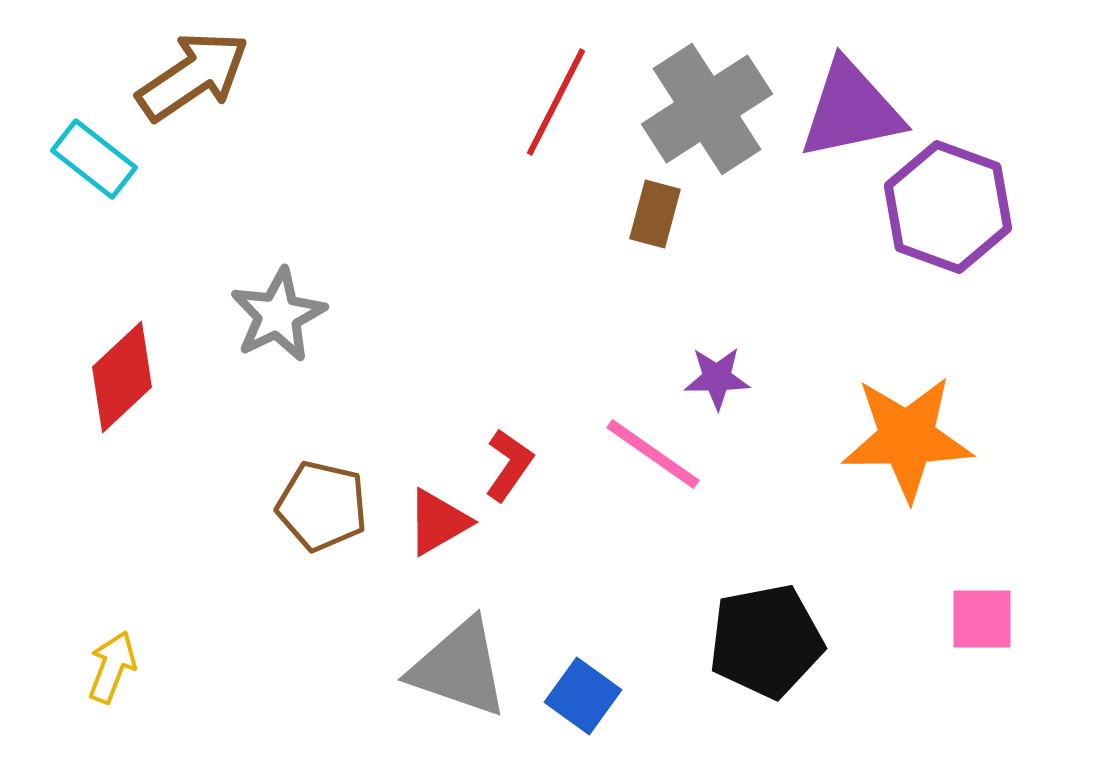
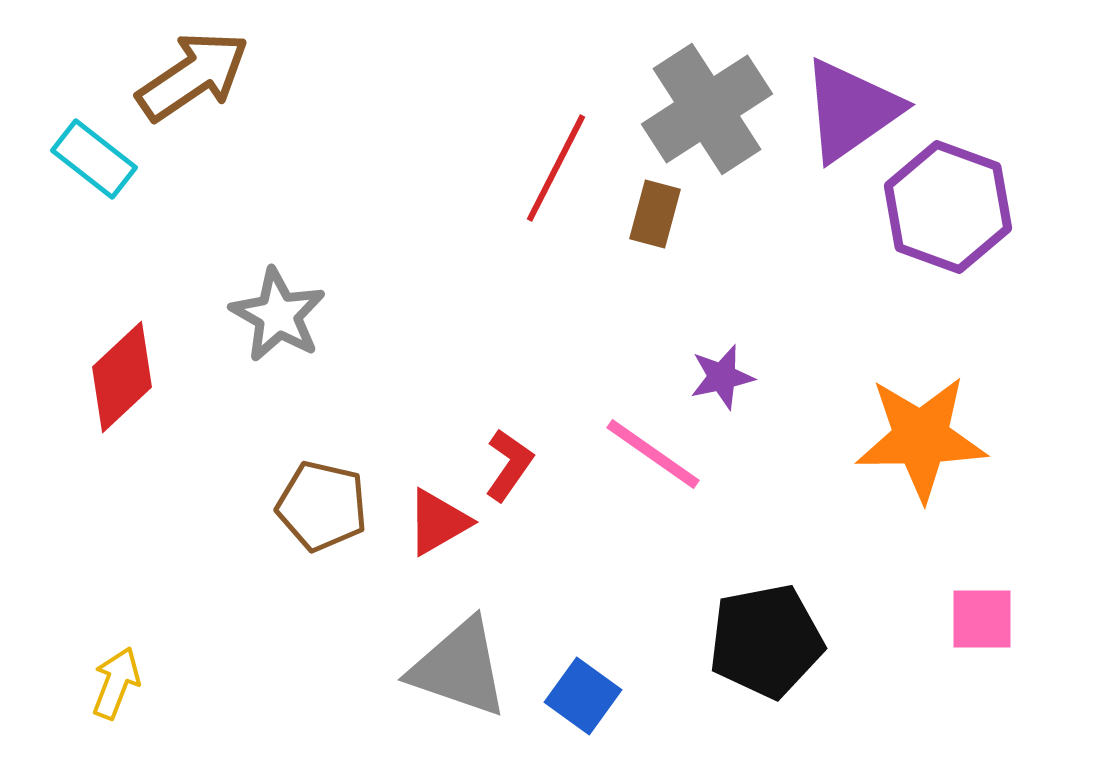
red line: moved 66 px down
purple triangle: rotated 23 degrees counterclockwise
gray star: rotated 16 degrees counterclockwise
purple star: moved 5 px right, 1 px up; rotated 12 degrees counterclockwise
orange star: moved 14 px right
yellow arrow: moved 4 px right, 16 px down
